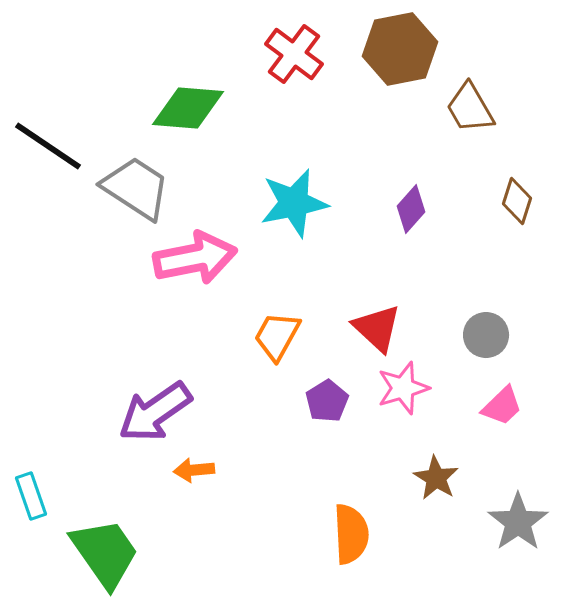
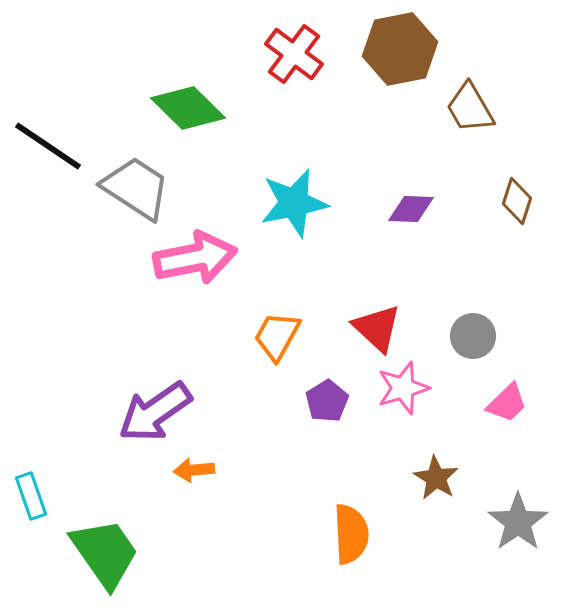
green diamond: rotated 40 degrees clockwise
purple diamond: rotated 51 degrees clockwise
gray circle: moved 13 px left, 1 px down
pink trapezoid: moved 5 px right, 3 px up
